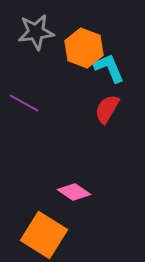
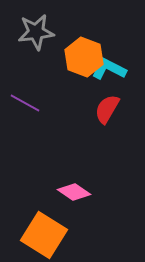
orange hexagon: moved 9 px down
cyan L-shape: moved 1 px down; rotated 40 degrees counterclockwise
purple line: moved 1 px right
